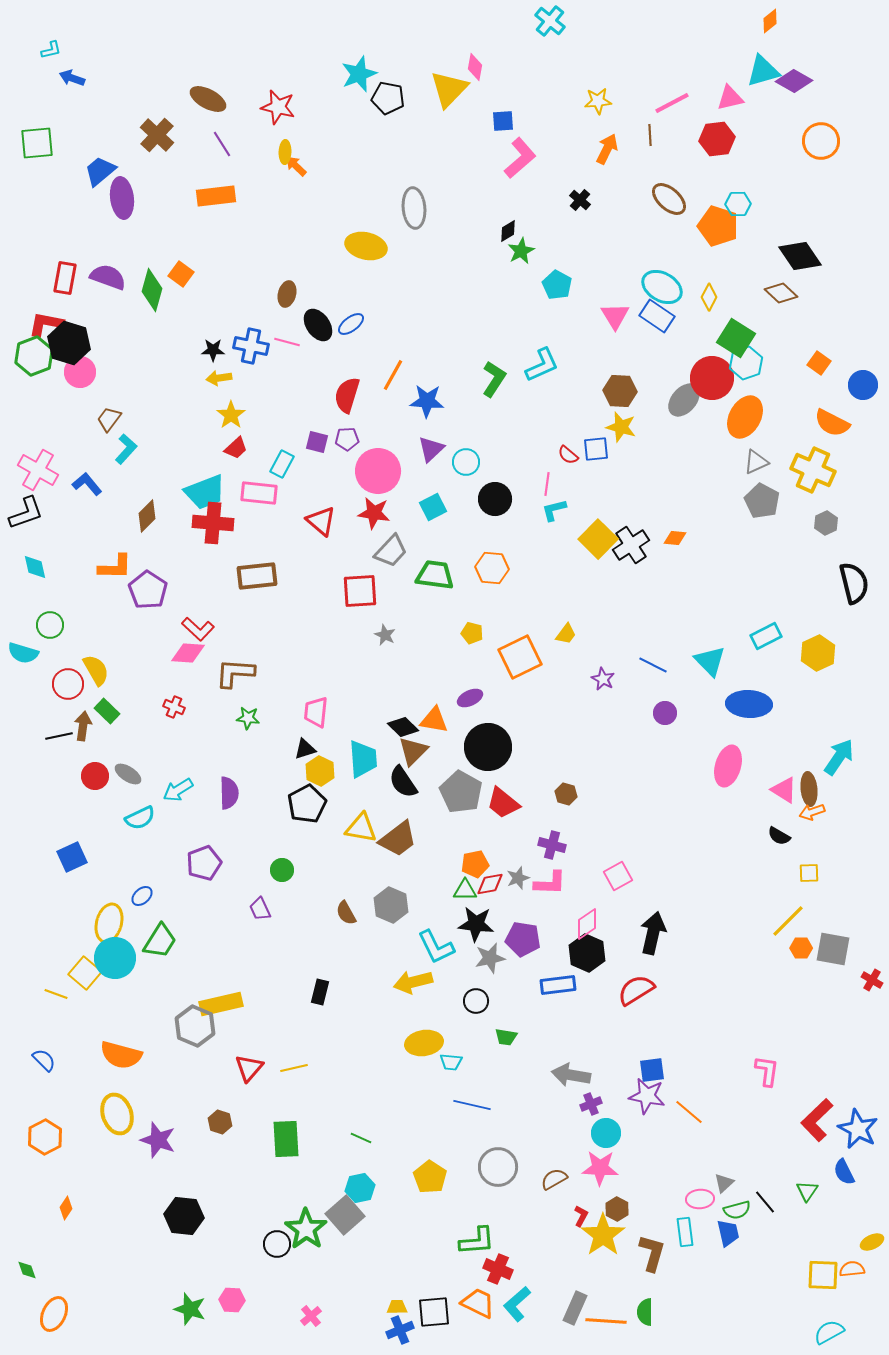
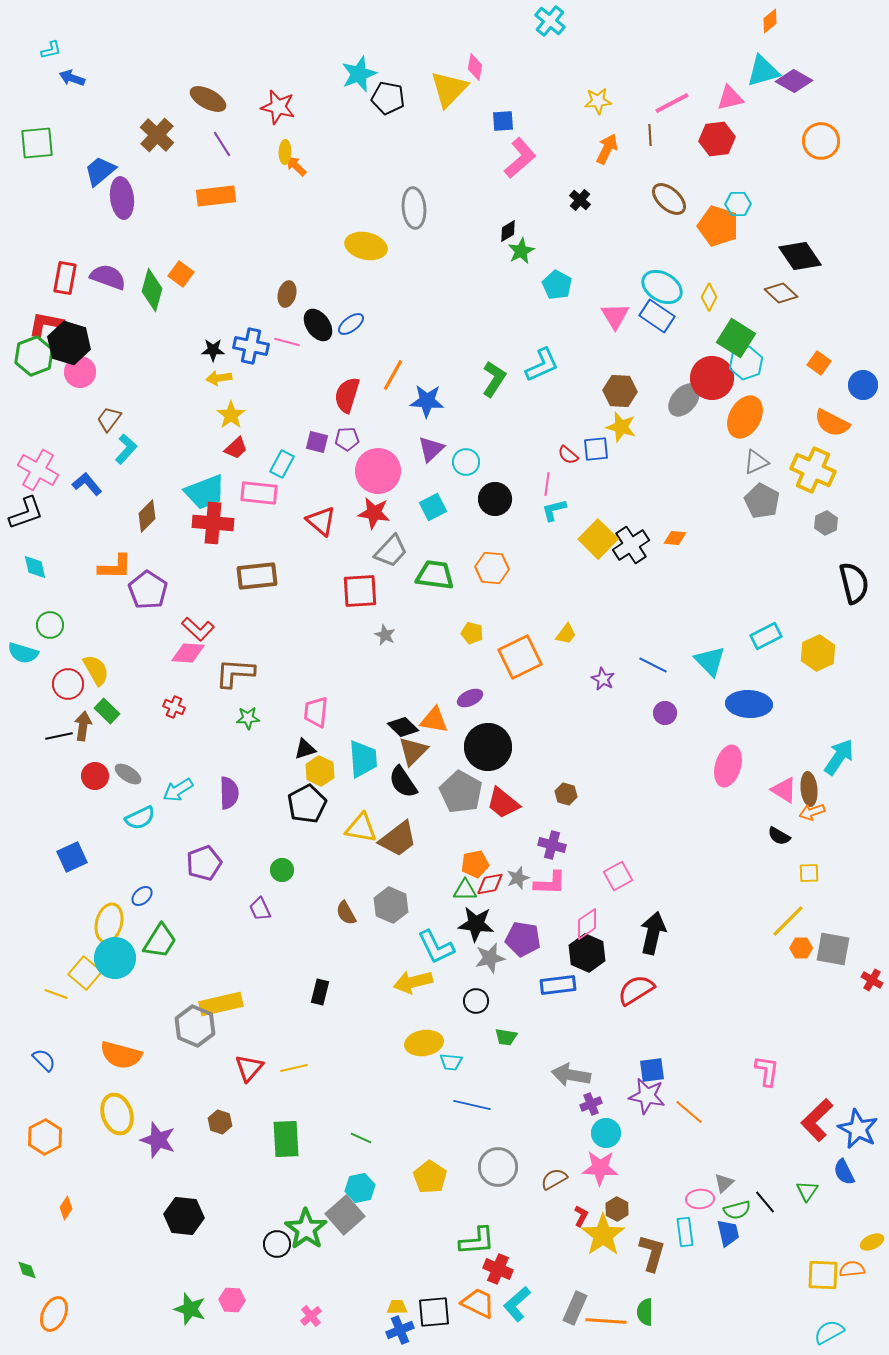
green star at (248, 718): rotated 10 degrees counterclockwise
